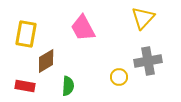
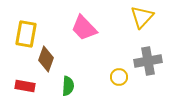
yellow triangle: moved 1 px left, 1 px up
pink trapezoid: moved 1 px right; rotated 16 degrees counterclockwise
brown diamond: moved 2 px up; rotated 40 degrees counterclockwise
